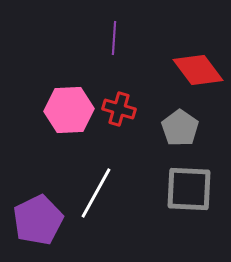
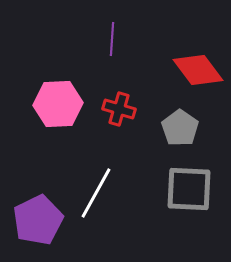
purple line: moved 2 px left, 1 px down
pink hexagon: moved 11 px left, 6 px up
